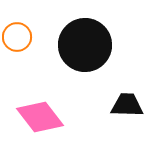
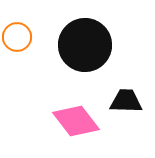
black trapezoid: moved 1 px left, 4 px up
pink diamond: moved 36 px right, 4 px down
